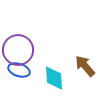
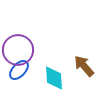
brown arrow: moved 1 px left
blue ellipse: rotated 65 degrees counterclockwise
